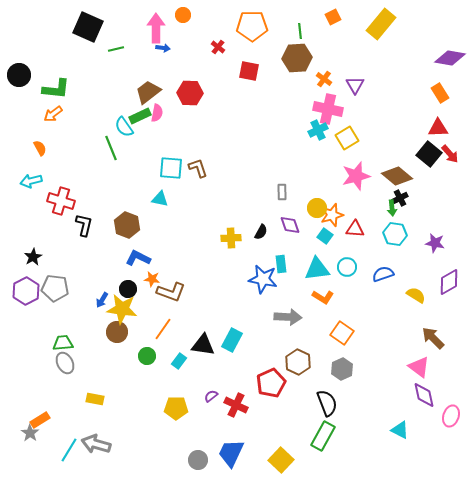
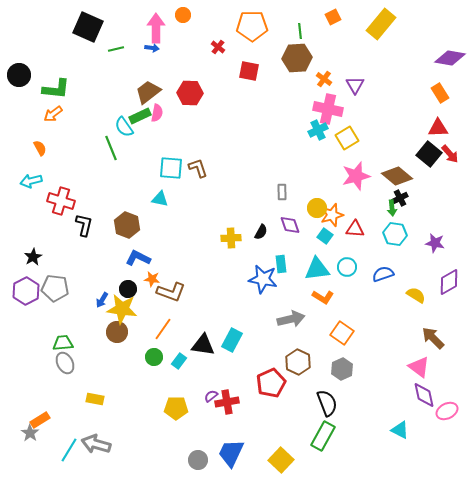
blue arrow at (163, 48): moved 11 px left
gray arrow at (288, 317): moved 3 px right, 2 px down; rotated 16 degrees counterclockwise
green circle at (147, 356): moved 7 px right, 1 px down
red cross at (236, 405): moved 9 px left, 3 px up; rotated 35 degrees counterclockwise
pink ellipse at (451, 416): moved 4 px left, 5 px up; rotated 45 degrees clockwise
